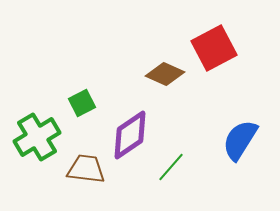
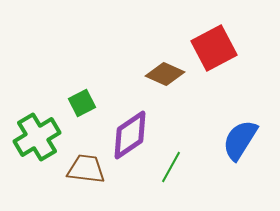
green line: rotated 12 degrees counterclockwise
